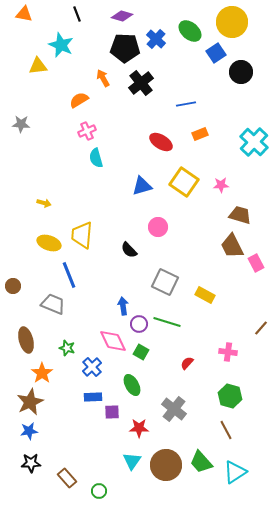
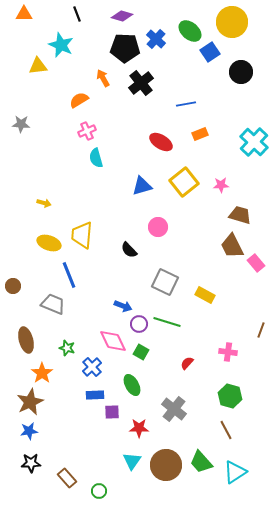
orange triangle at (24, 14): rotated 12 degrees counterclockwise
blue square at (216, 53): moved 6 px left, 1 px up
yellow square at (184, 182): rotated 16 degrees clockwise
pink rectangle at (256, 263): rotated 12 degrees counterclockwise
blue arrow at (123, 306): rotated 120 degrees clockwise
brown line at (261, 328): moved 2 px down; rotated 21 degrees counterclockwise
blue rectangle at (93, 397): moved 2 px right, 2 px up
